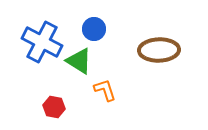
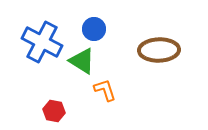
green triangle: moved 3 px right
red hexagon: moved 4 px down
